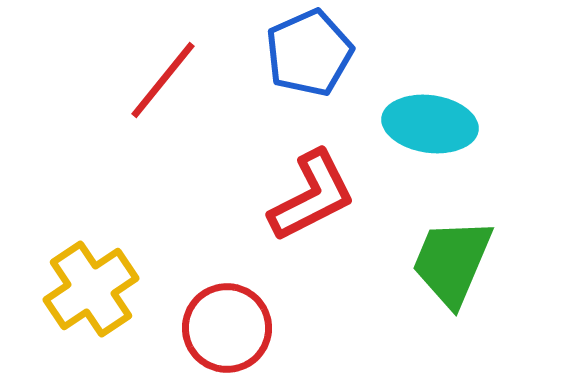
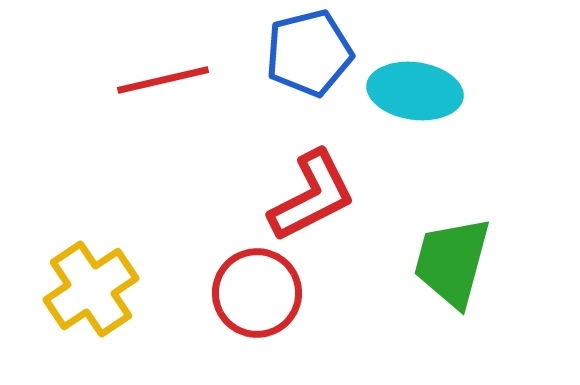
blue pentagon: rotated 10 degrees clockwise
red line: rotated 38 degrees clockwise
cyan ellipse: moved 15 px left, 33 px up
green trapezoid: rotated 8 degrees counterclockwise
red circle: moved 30 px right, 35 px up
